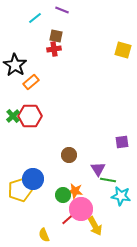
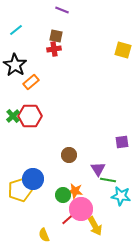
cyan line: moved 19 px left, 12 px down
